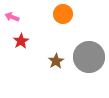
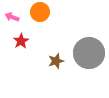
orange circle: moved 23 px left, 2 px up
gray circle: moved 4 px up
brown star: rotated 14 degrees clockwise
